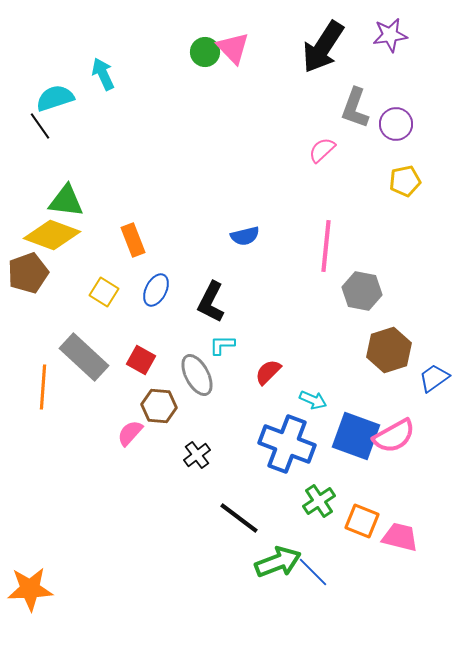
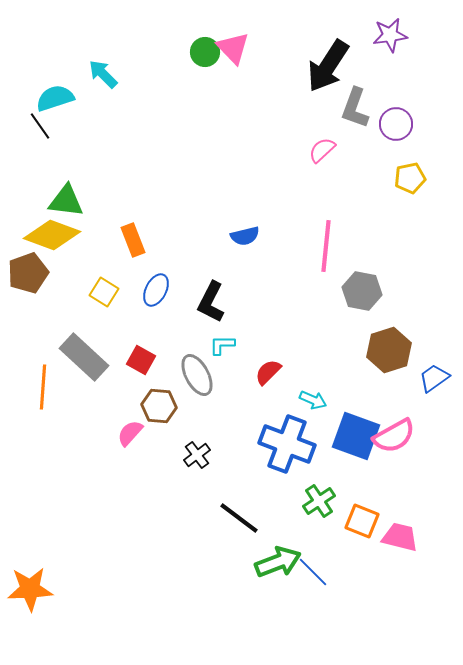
black arrow at (323, 47): moved 5 px right, 19 px down
cyan arrow at (103, 74): rotated 20 degrees counterclockwise
yellow pentagon at (405, 181): moved 5 px right, 3 px up
